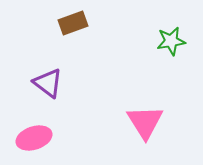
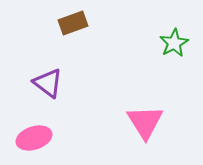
green star: moved 3 px right, 2 px down; rotated 20 degrees counterclockwise
